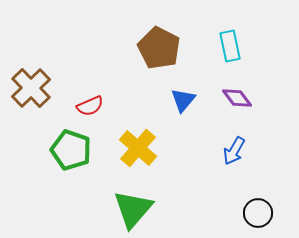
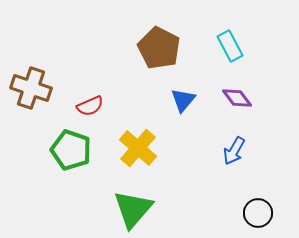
cyan rectangle: rotated 16 degrees counterclockwise
brown cross: rotated 27 degrees counterclockwise
